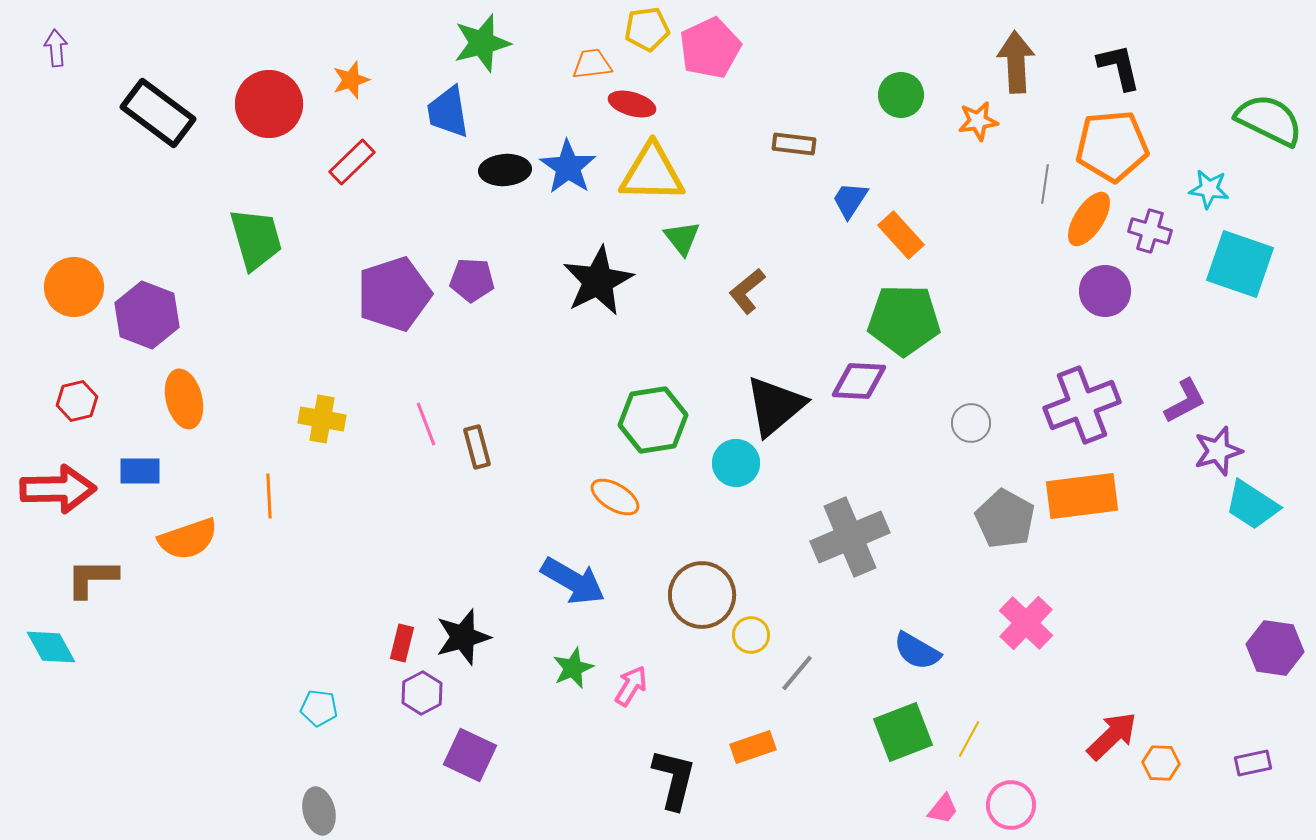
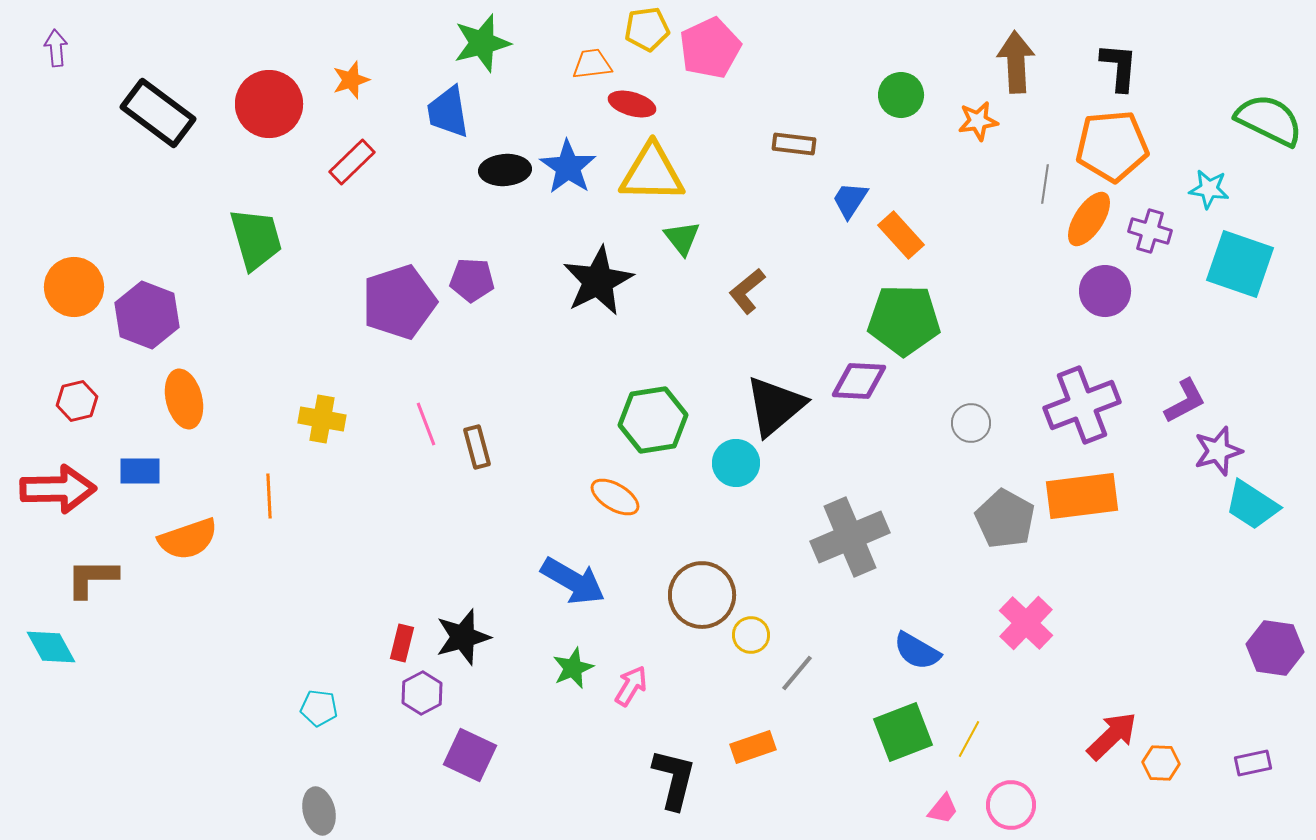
black L-shape at (1119, 67): rotated 18 degrees clockwise
purple pentagon at (394, 294): moved 5 px right, 8 px down
